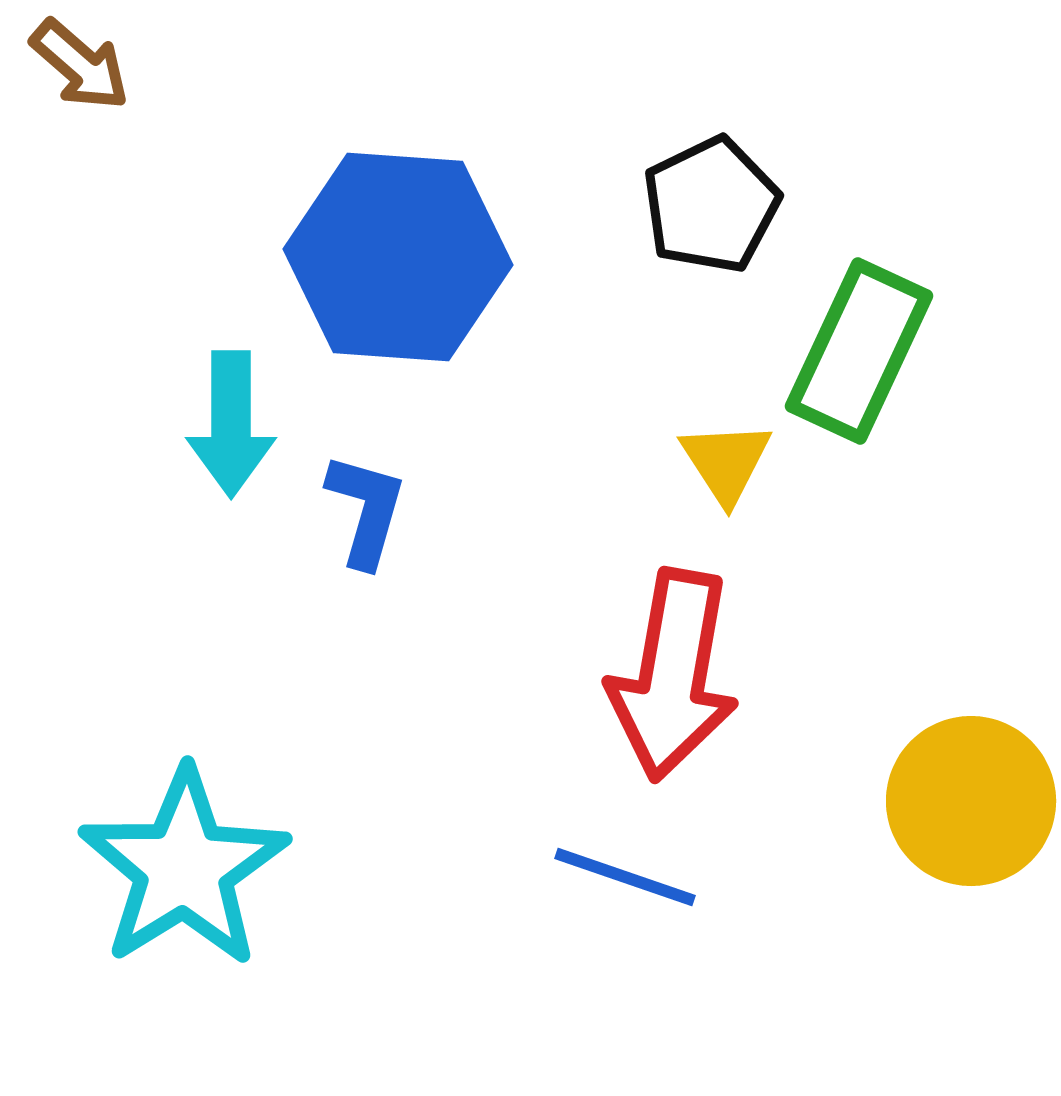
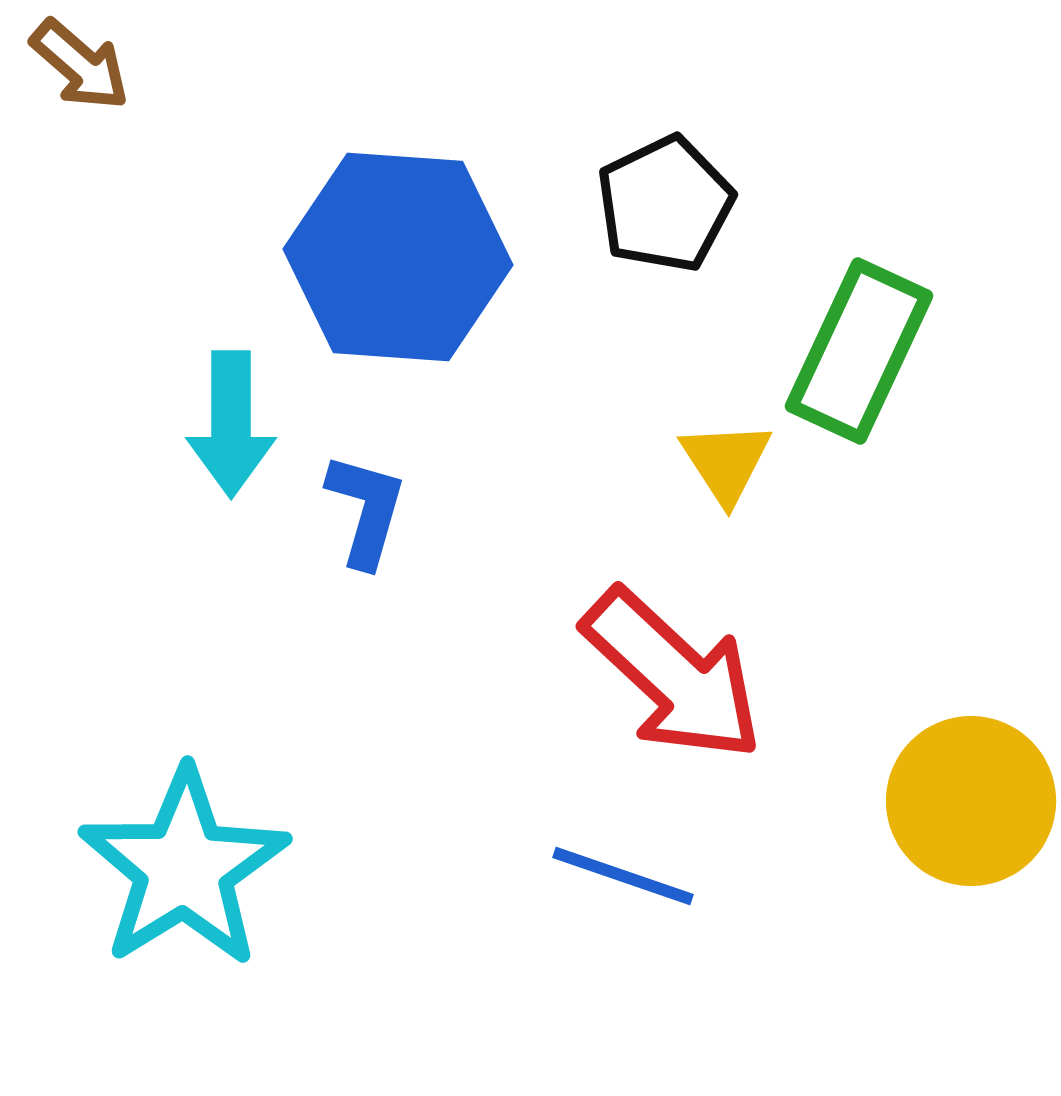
black pentagon: moved 46 px left, 1 px up
red arrow: rotated 57 degrees counterclockwise
blue line: moved 2 px left, 1 px up
